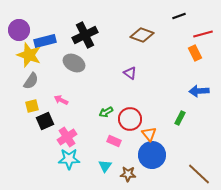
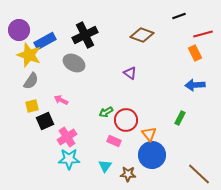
blue rectangle: rotated 15 degrees counterclockwise
blue arrow: moved 4 px left, 6 px up
red circle: moved 4 px left, 1 px down
